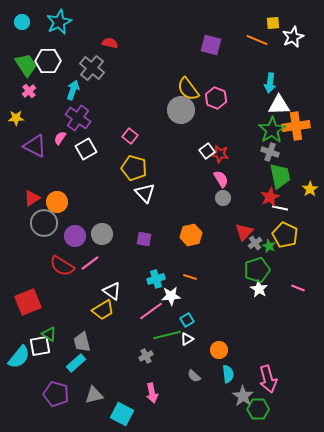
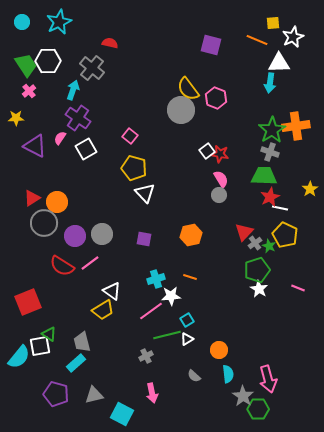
white triangle at (279, 105): moved 42 px up
green trapezoid at (280, 176): moved 16 px left; rotated 76 degrees counterclockwise
gray circle at (223, 198): moved 4 px left, 3 px up
